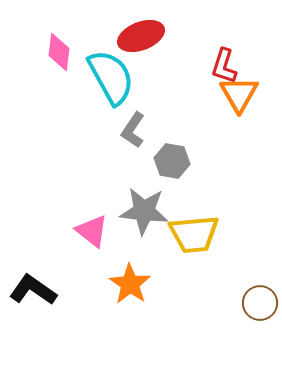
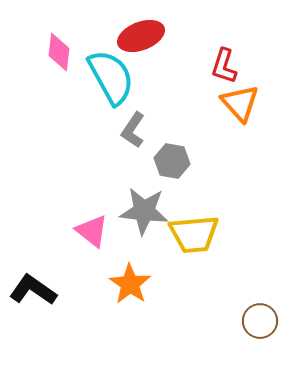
orange triangle: moved 1 px right, 9 px down; rotated 12 degrees counterclockwise
brown circle: moved 18 px down
